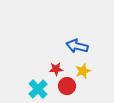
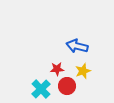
red star: moved 1 px right
cyan cross: moved 3 px right
